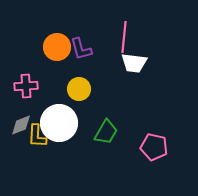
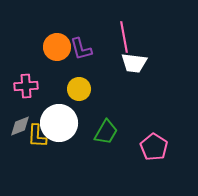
pink line: rotated 16 degrees counterclockwise
gray diamond: moved 1 px left, 1 px down
pink pentagon: rotated 20 degrees clockwise
